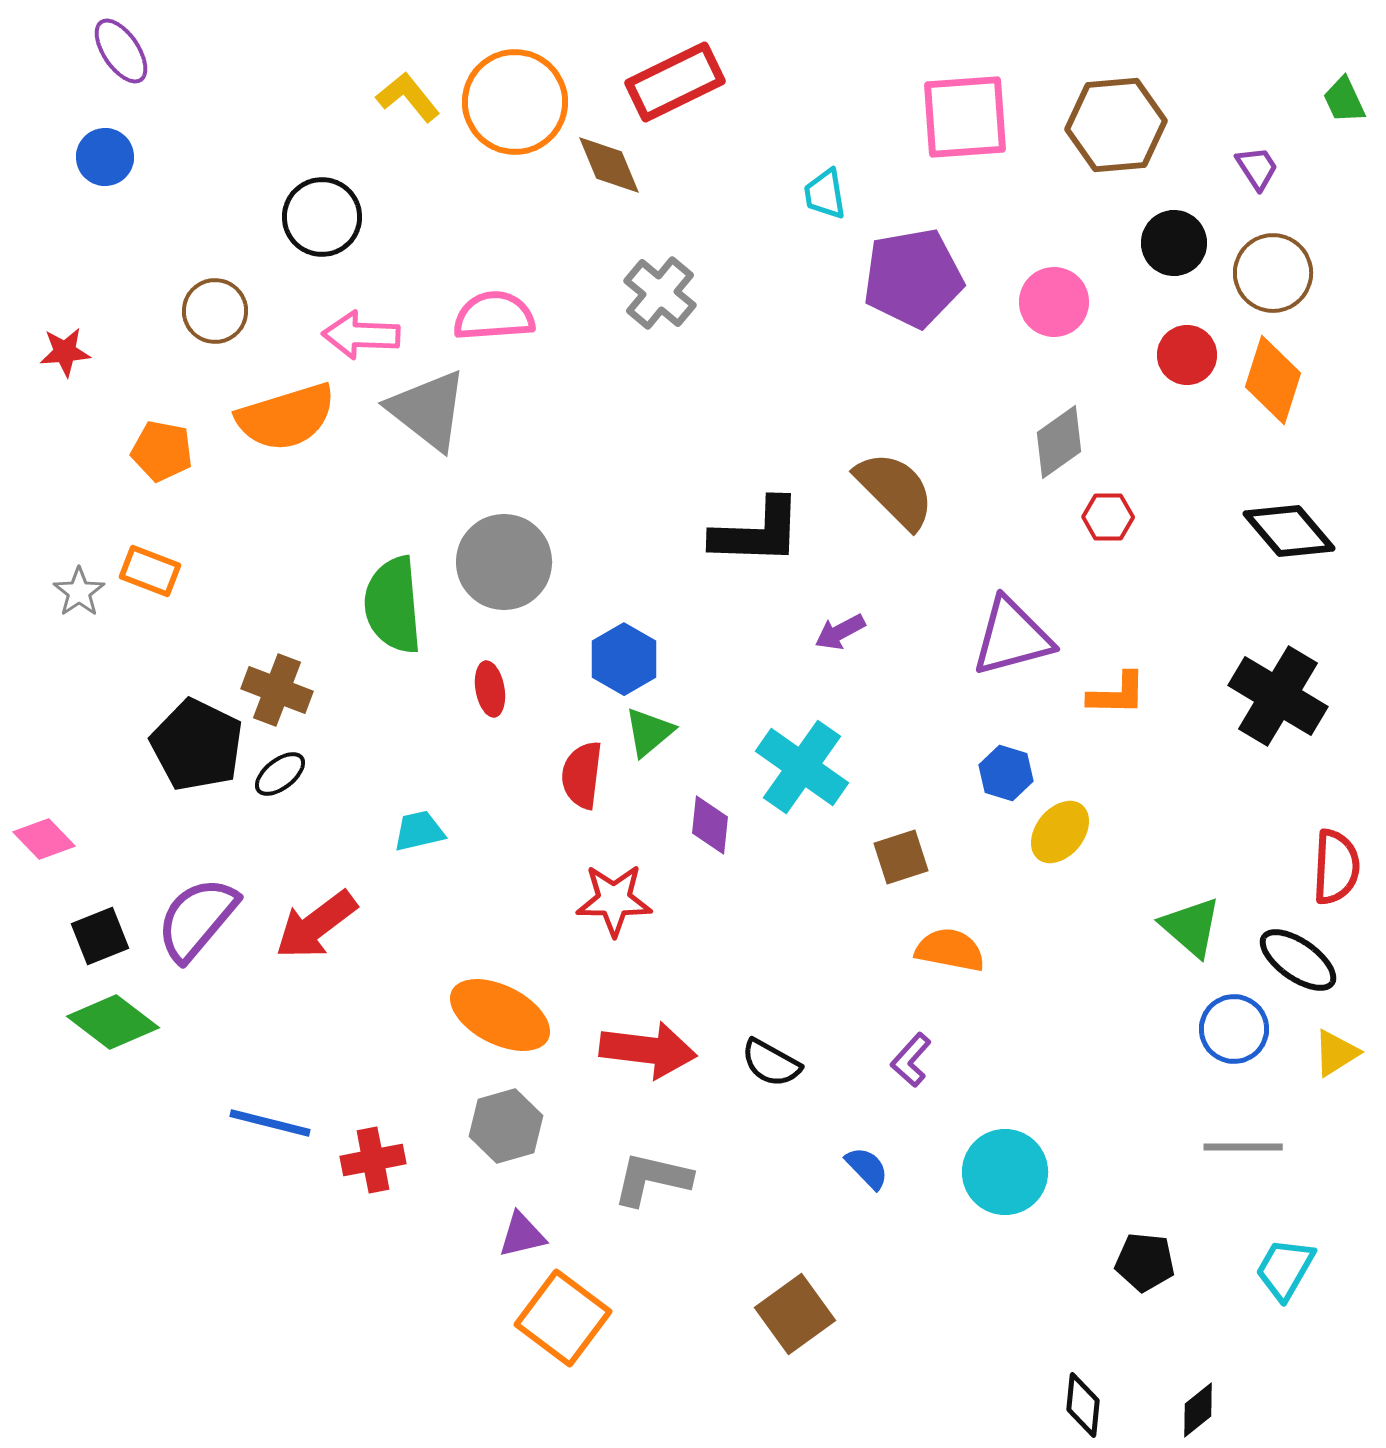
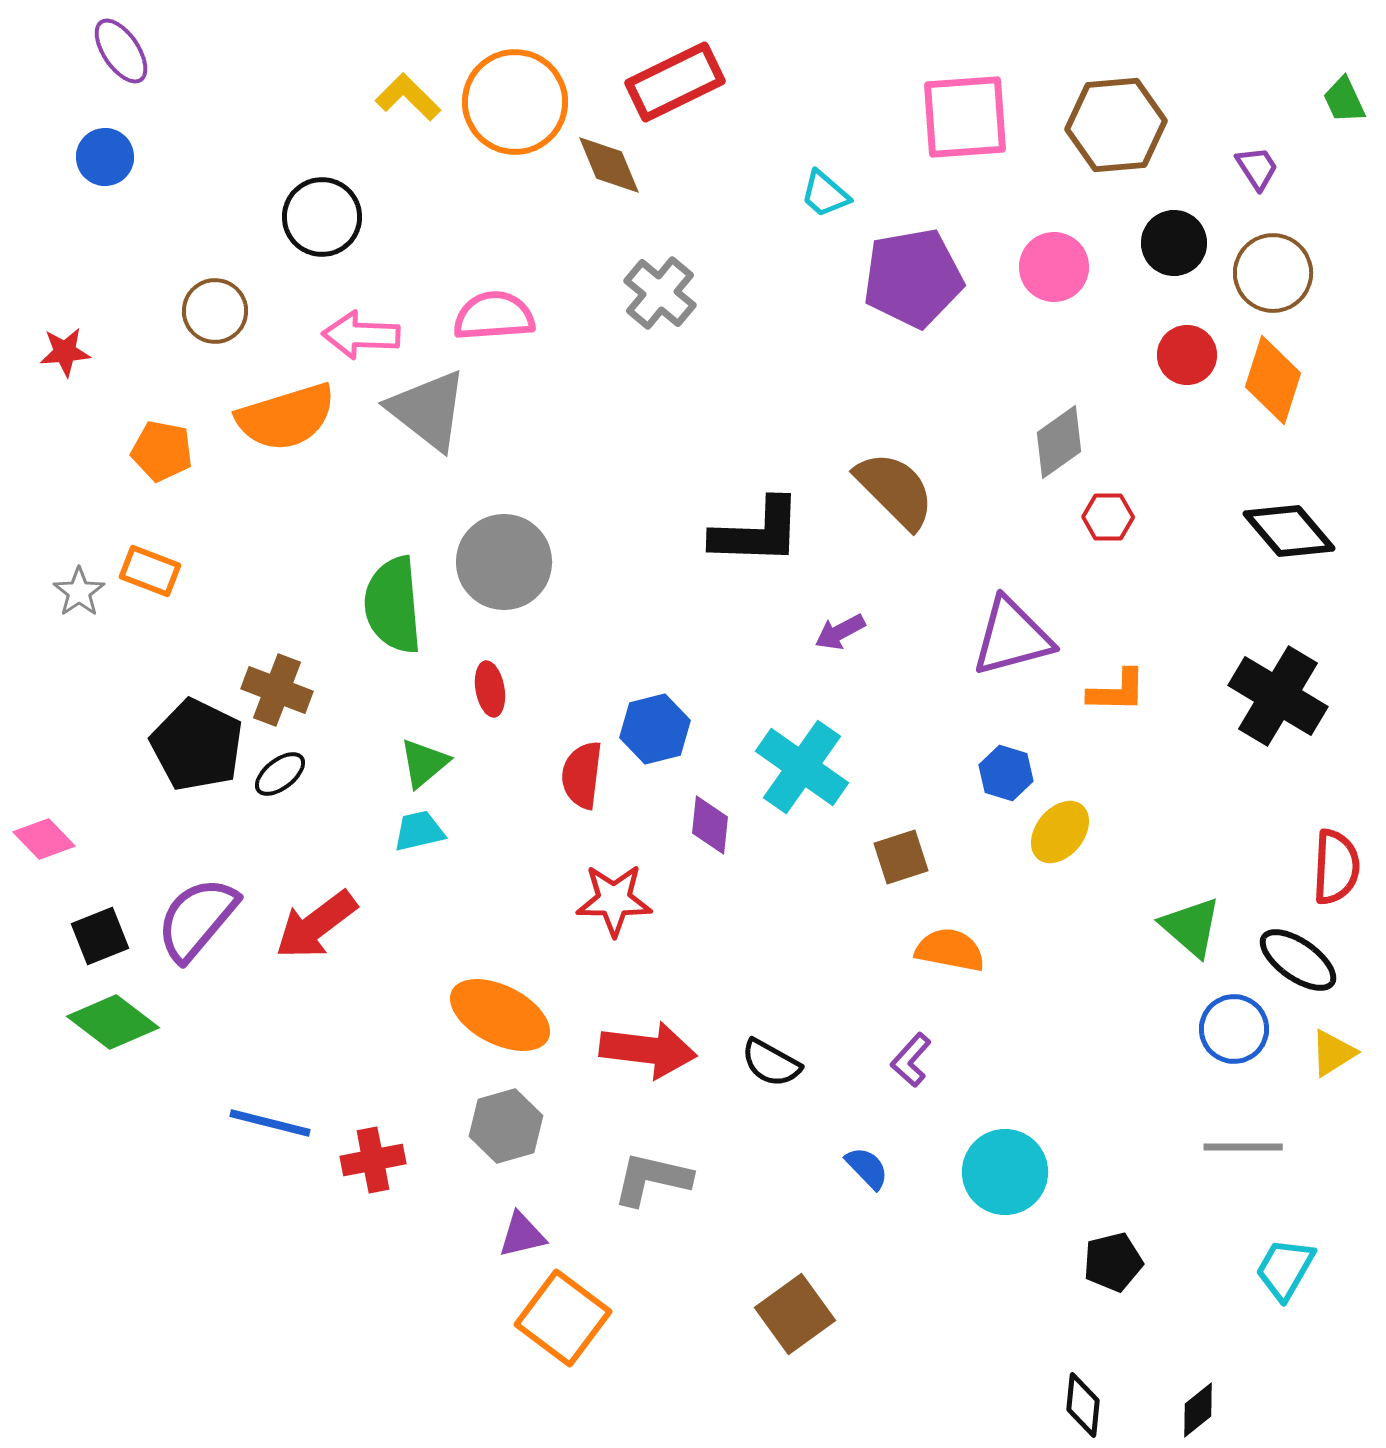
yellow L-shape at (408, 97): rotated 6 degrees counterclockwise
cyan trapezoid at (825, 194): rotated 40 degrees counterclockwise
pink circle at (1054, 302): moved 35 px up
blue hexagon at (624, 659): moved 31 px right, 70 px down; rotated 16 degrees clockwise
orange L-shape at (1117, 694): moved 3 px up
green triangle at (649, 732): moved 225 px left, 31 px down
yellow triangle at (1336, 1053): moved 3 px left
black pentagon at (1145, 1262): moved 32 px left; rotated 20 degrees counterclockwise
